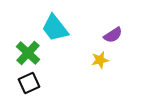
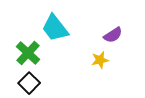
black square: rotated 20 degrees counterclockwise
